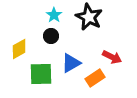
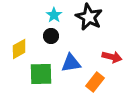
red arrow: rotated 12 degrees counterclockwise
blue triangle: rotated 20 degrees clockwise
orange rectangle: moved 4 px down; rotated 18 degrees counterclockwise
